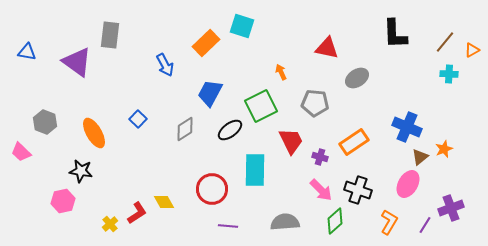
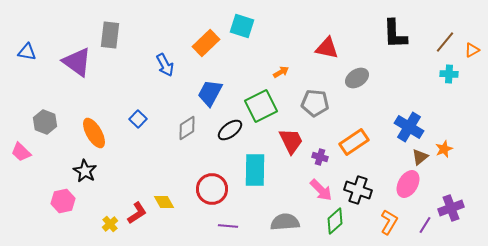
orange arrow at (281, 72): rotated 84 degrees clockwise
blue cross at (407, 127): moved 2 px right; rotated 8 degrees clockwise
gray diamond at (185, 129): moved 2 px right, 1 px up
black star at (81, 171): moved 4 px right; rotated 20 degrees clockwise
